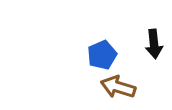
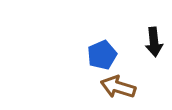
black arrow: moved 2 px up
